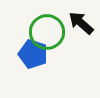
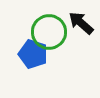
green circle: moved 2 px right
